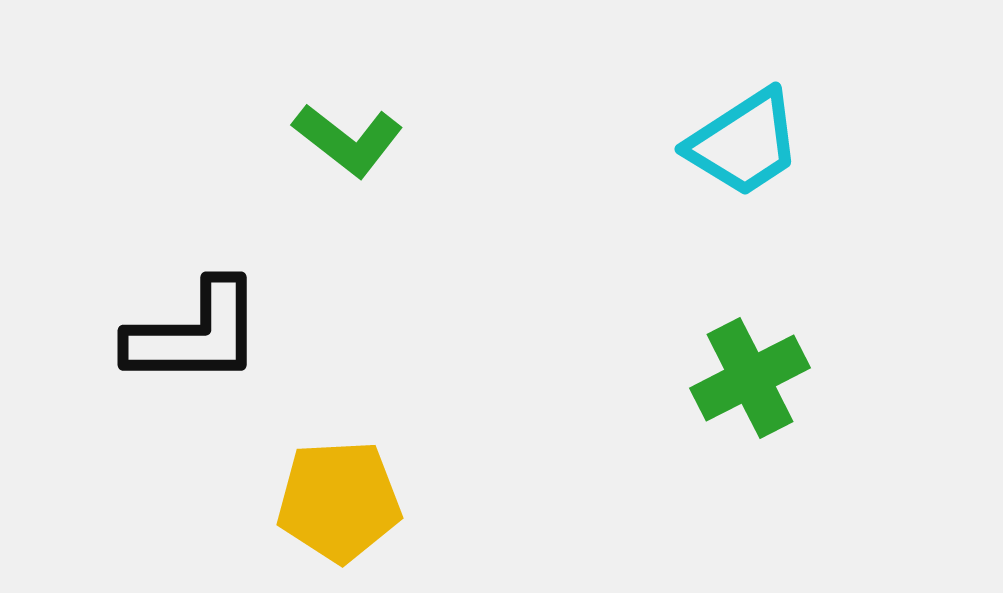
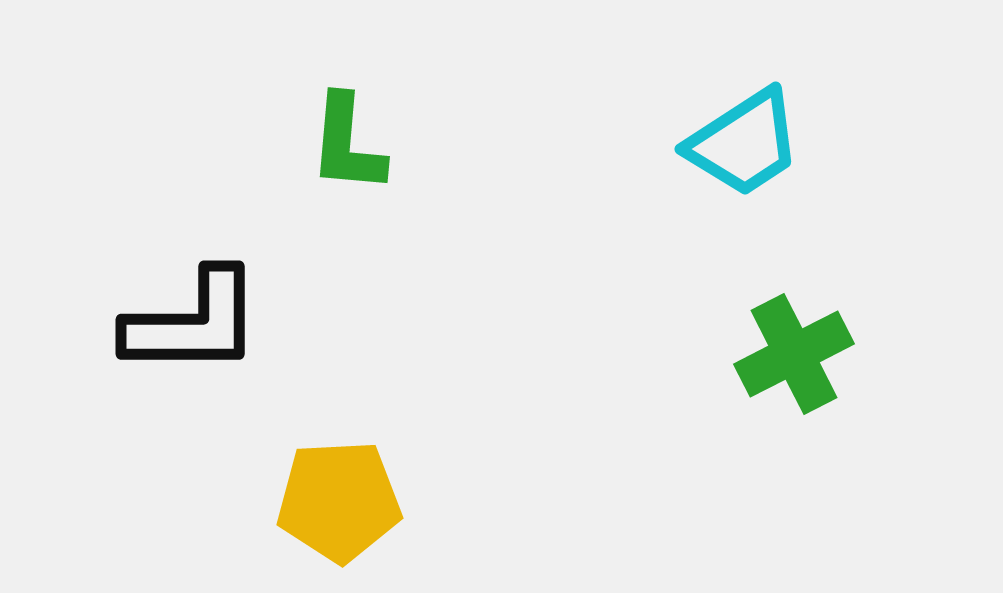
green L-shape: moved 1 px left, 4 px down; rotated 57 degrees clockwise
black L-shape: moved 2 px left, 11 px up
green cross: moved 44 px right, 24 px up
